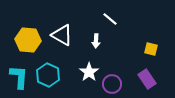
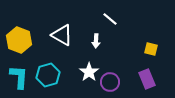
yellow hexagon: moved 9 px left; rotated 15 degrees clockwise
cyan hexagon: rotated 20 degrees clockwise
purple rectangle: rotated 12 degrees clockwise
purple circle: moved 2 px left, 2 px up
